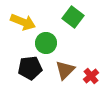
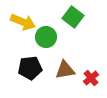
green circle: moved 6 px up
brown triangle: rotated 35 degrees clockwise
red cross: moved 2 px down
